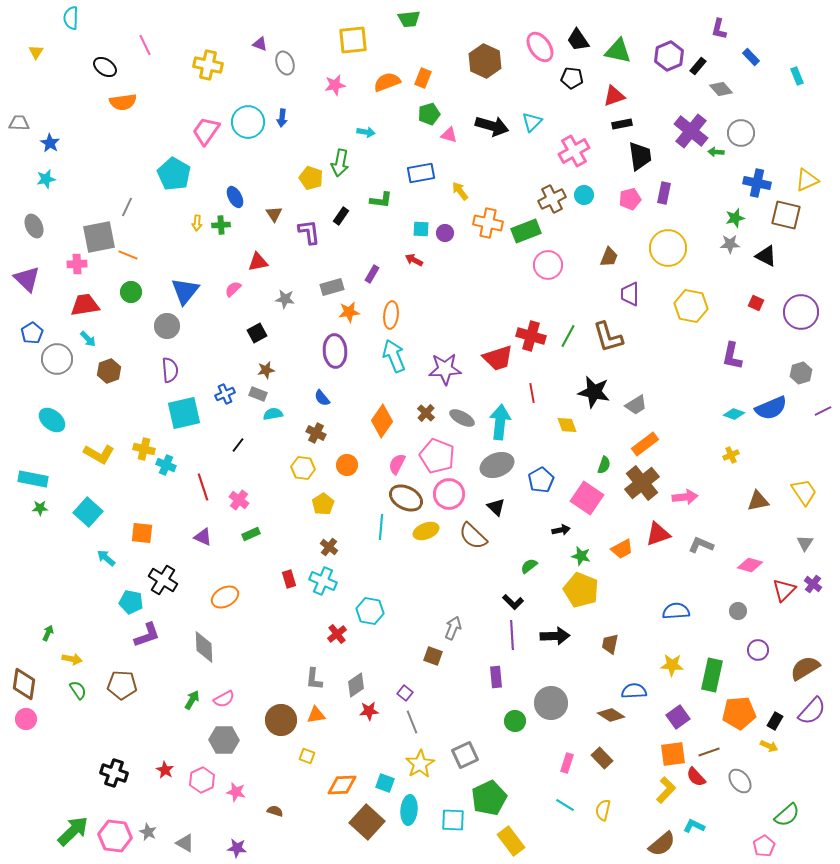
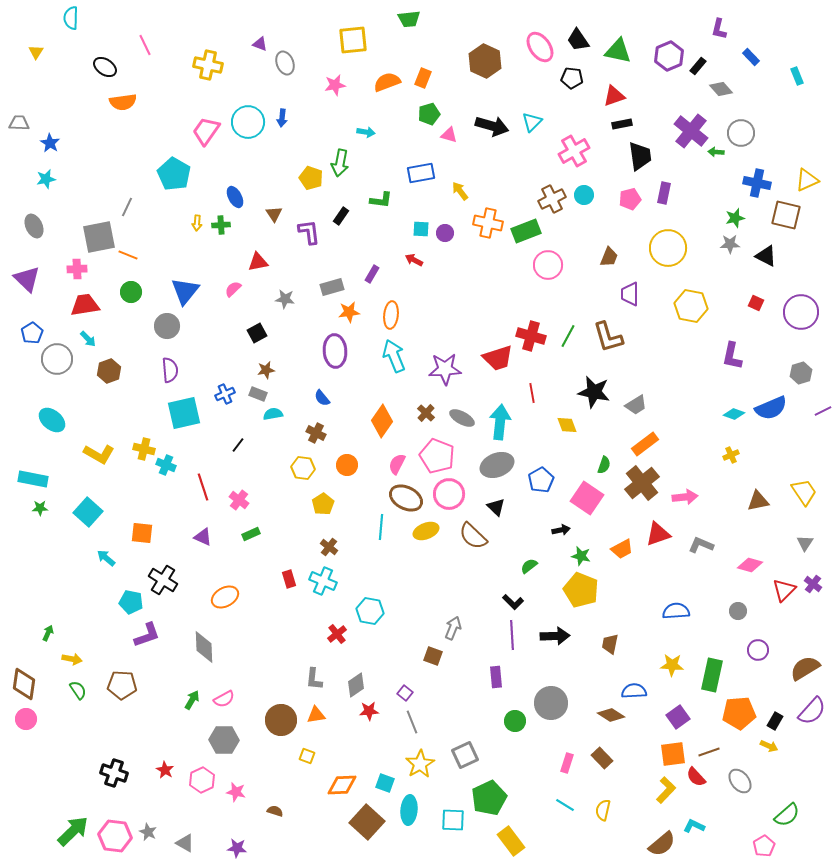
pink cross at (77, 264): moved 5 px down
